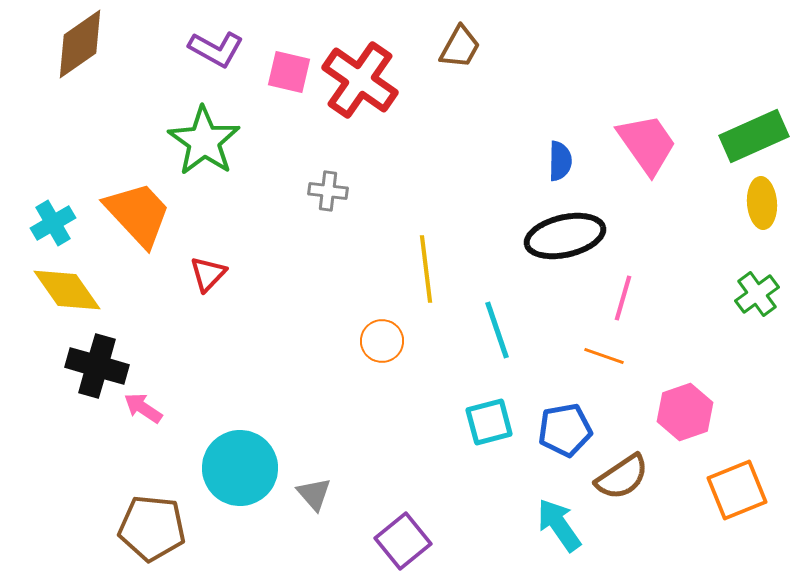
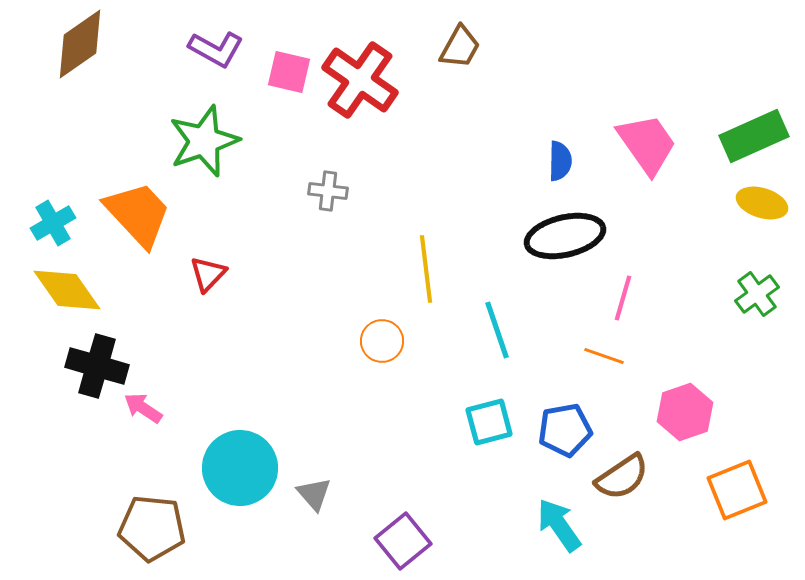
green star: rotated 18 degrees clockwise
yellow ellipse: rotated 69 degrees counterclockwise
